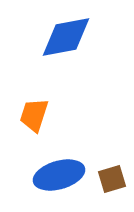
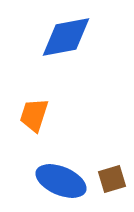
blue ellipse: moved 2 px right, 6 px down; rotated 39 degrees clockwise
